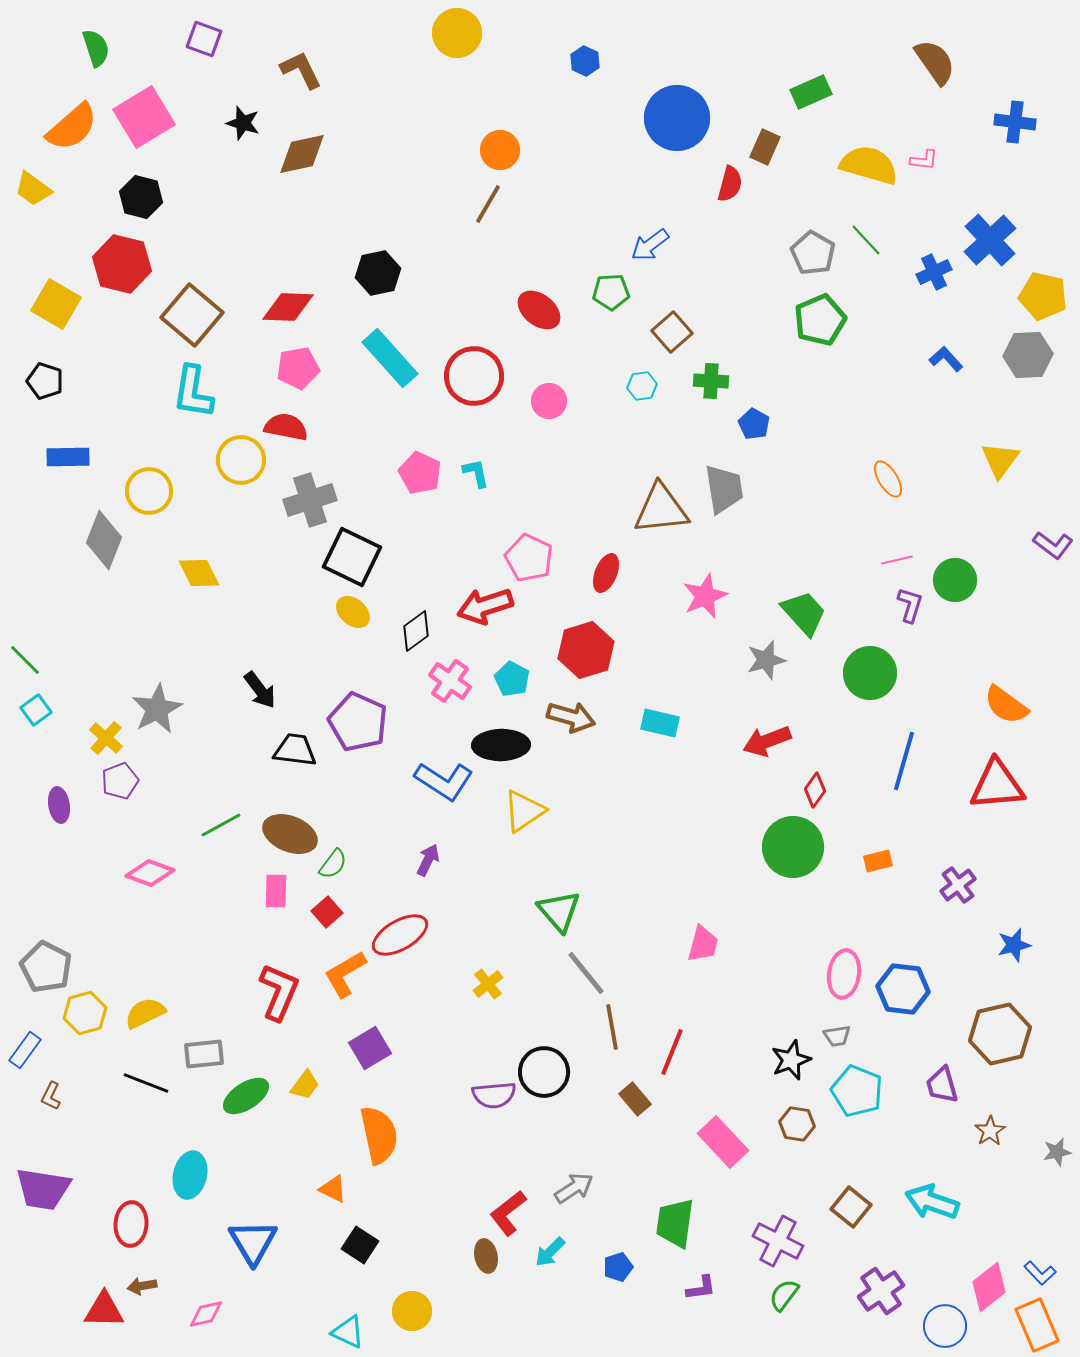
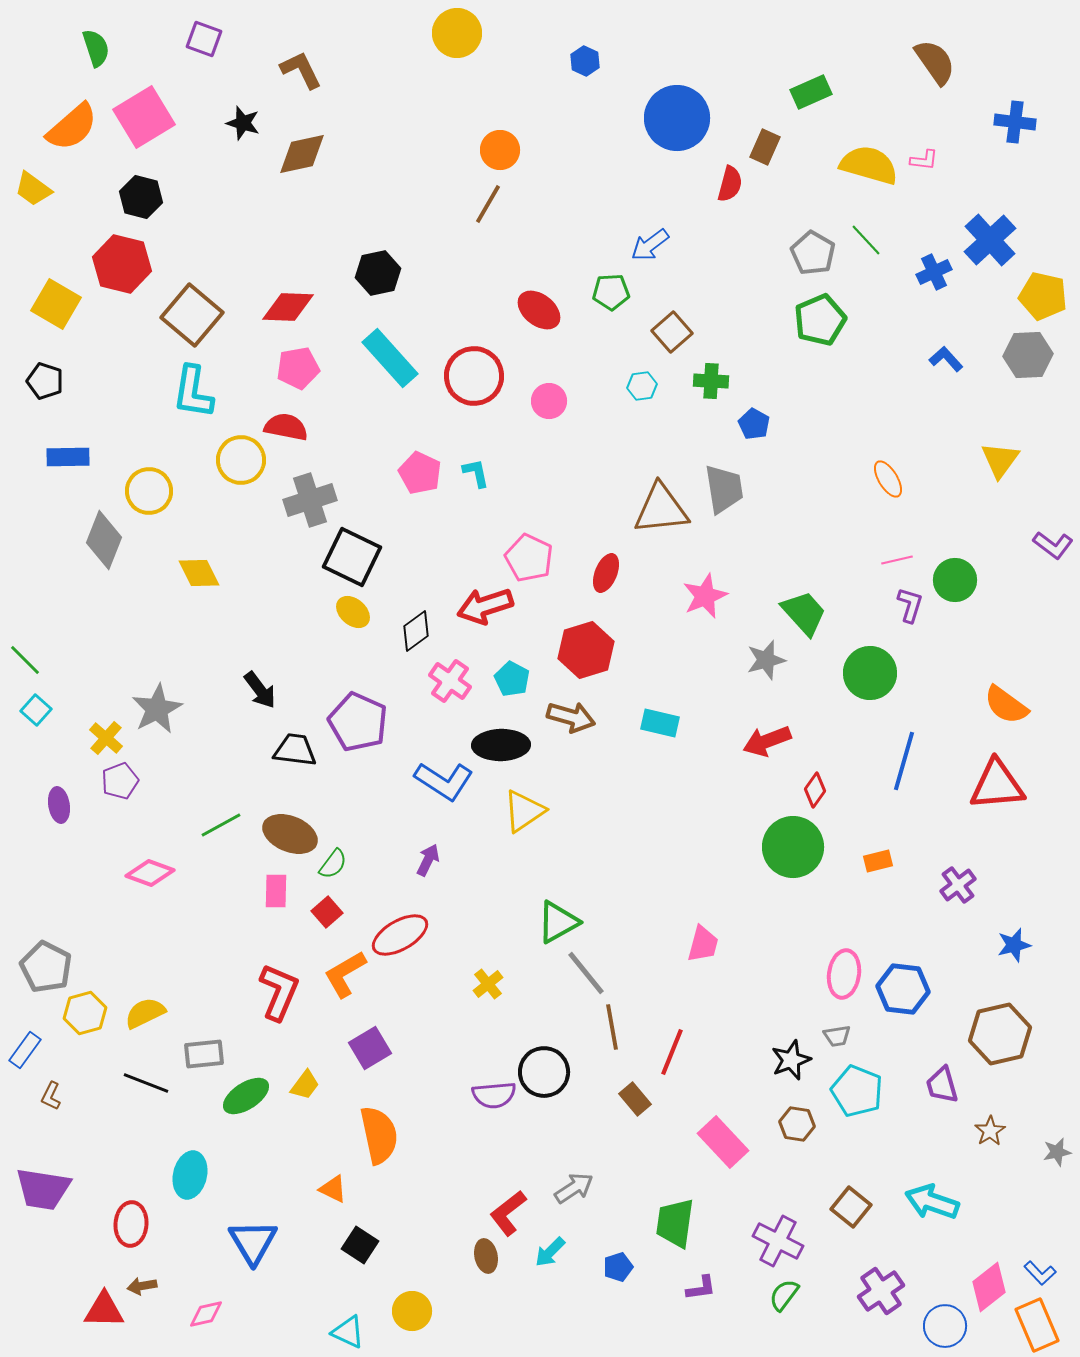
cyan square at (36, 710): rotated 12 degrees counterclockwise
green triangle at (559, 911): moved 1 px left, 11 px down; rotated 42 degrees clockwise
